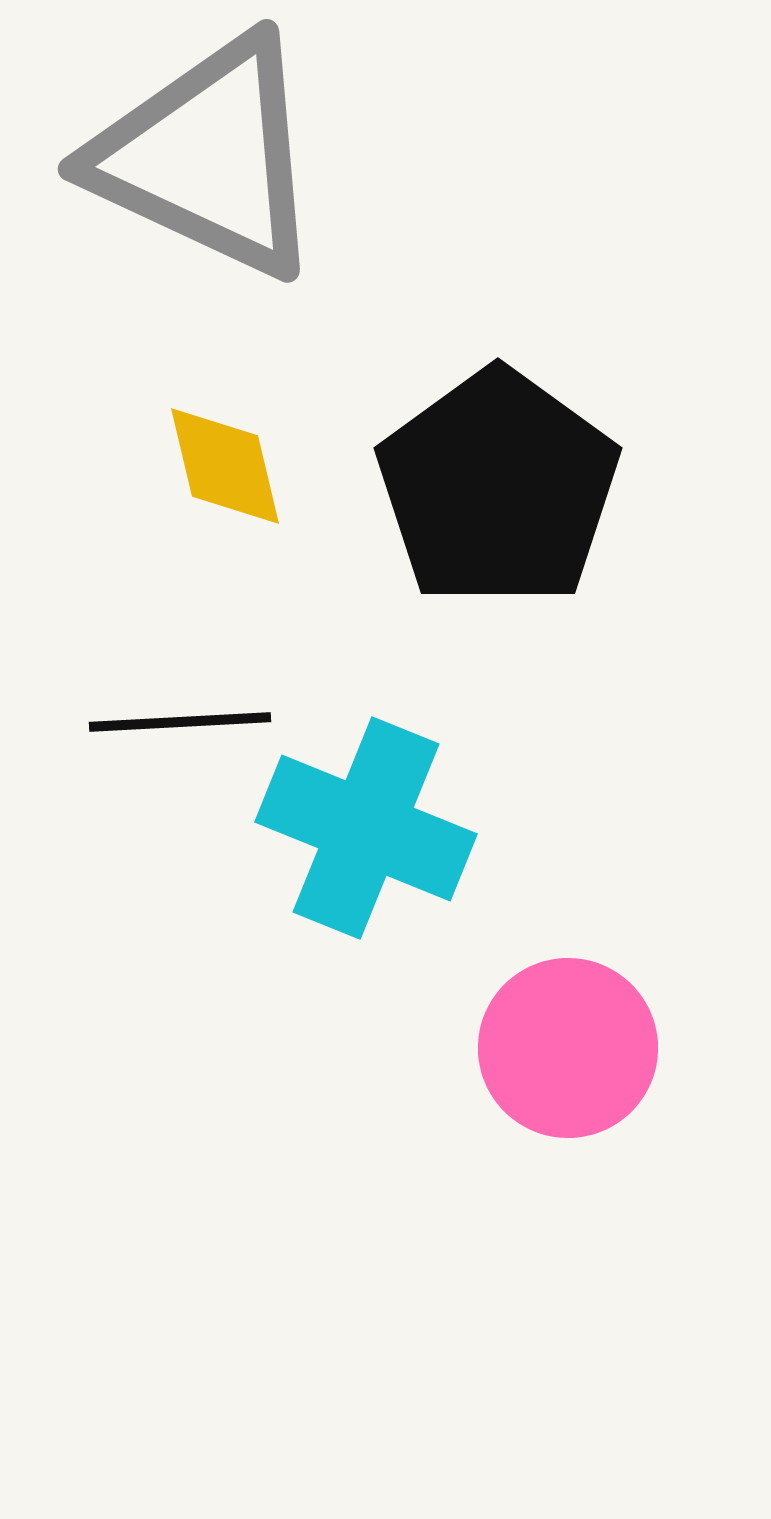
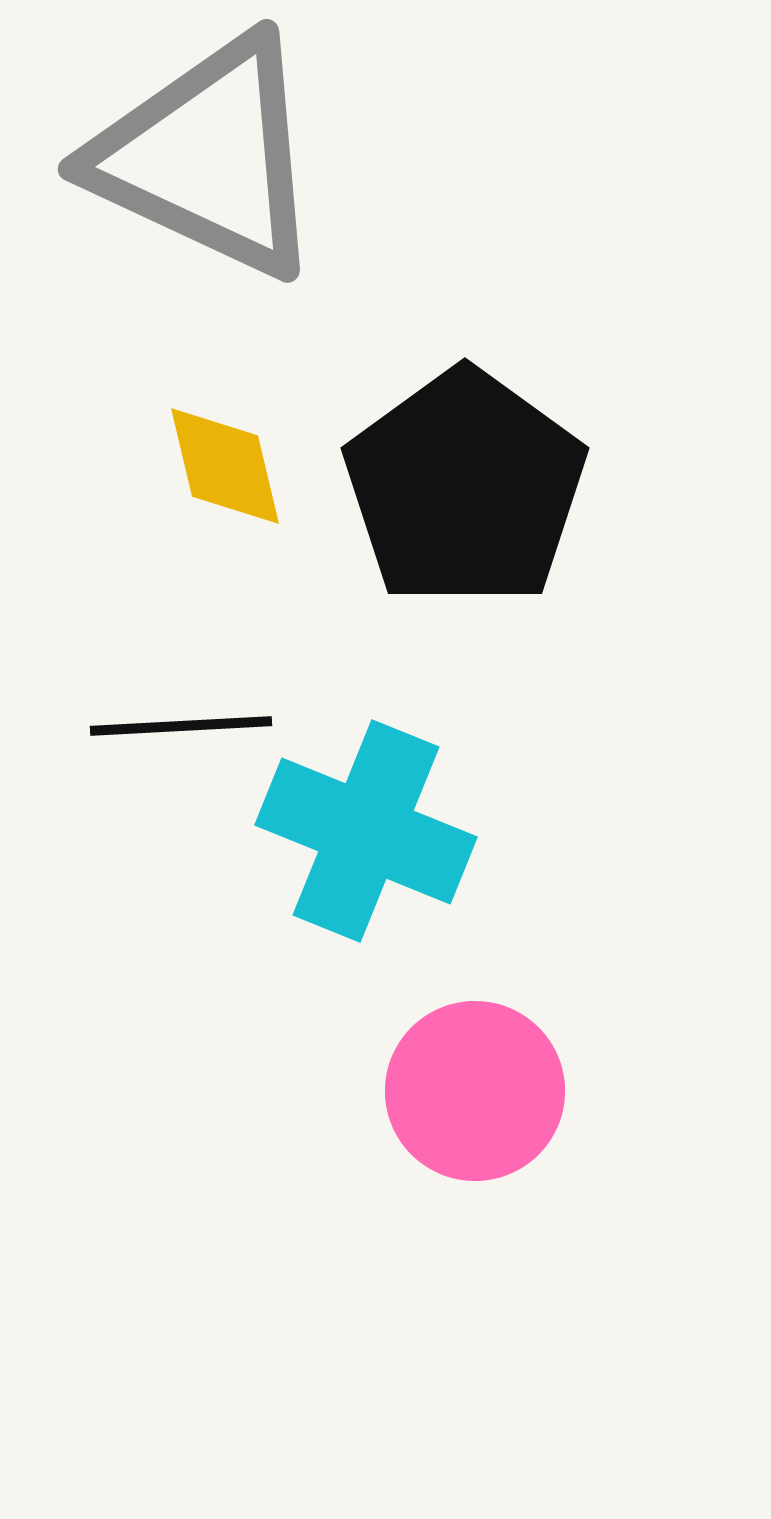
black pentagon: moved 33 px left
black line: moved 1 px right, 4 px down
cyan cross: moved 3 px down
pink circle: moved 93 px left, 43 px down
